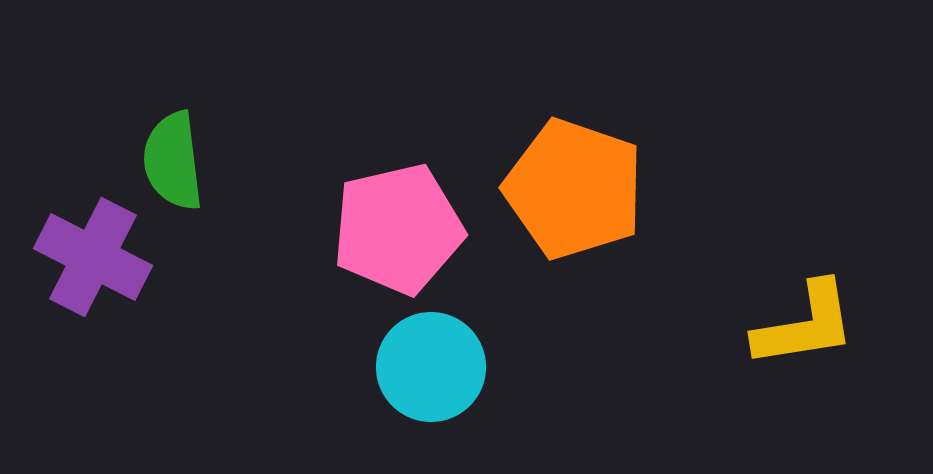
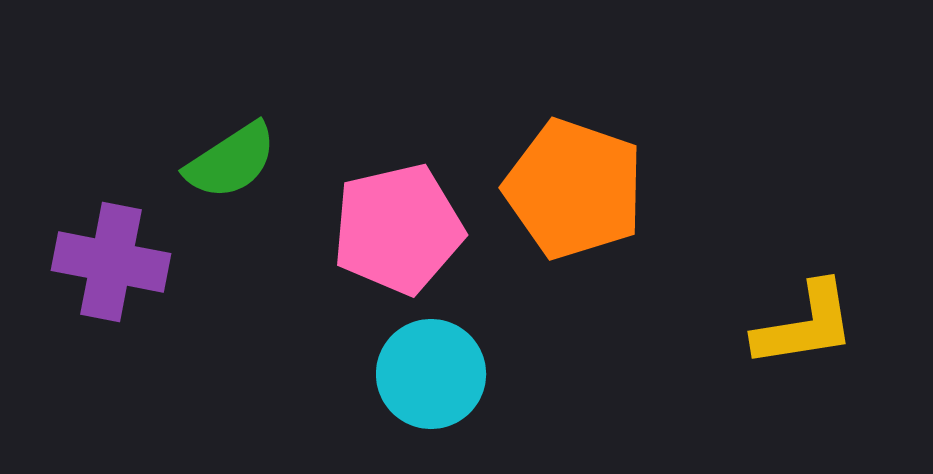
green semicircle: moved 58 px right; rotated 116 degrees counterclockwise
purple cross: moved 18 px right, 5 px down; rotated 16 degrees counterclockwise
cyan circle: moved 7 px down
